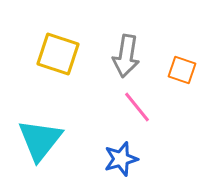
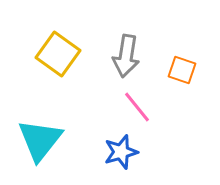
yellow square: rotated 18 degrees clockwise
blue star: moved 7 px up
